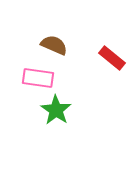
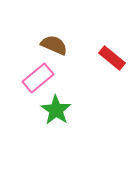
pink rectangle: rotated 48 degrees counterclockwise
